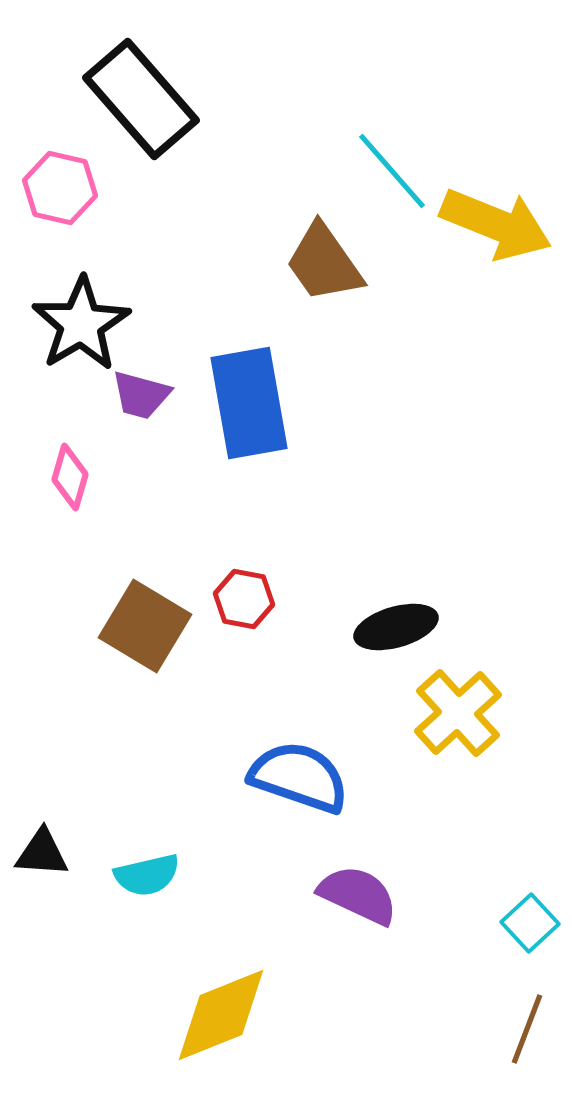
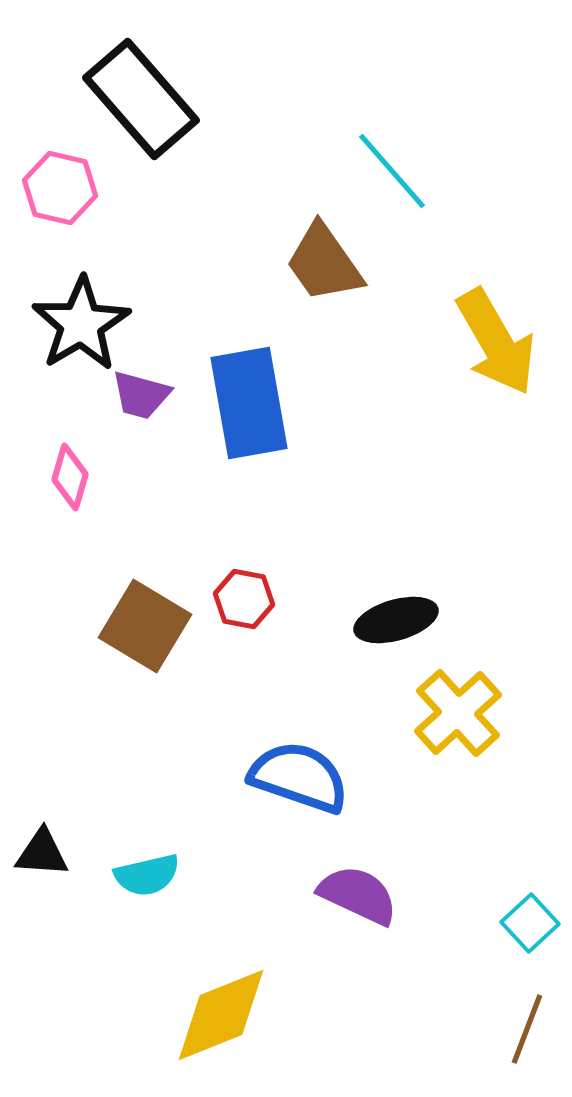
yellow arrow: moved 118 px down; rotated 38 degrees clockwise
black ellipse: moved 7 px up
